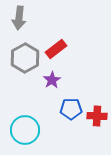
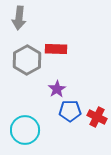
red rectangle: rotated 40 degrees clockwise
gray hexagon: moved 2 px right, 2 px down
purple star: moved 5 px right, 9 px down
blue pentagon: moved 1 px left, 2 px down
red cross: moved 1 px down; rotated 24 degrees clockwise
